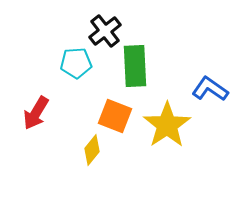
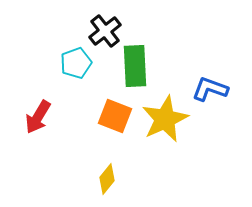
cyan pentagon: rotated 16 degrees counterclockwise
blue L-shape: rotated 15 degrees counterclockwise
red arrow: moved 2 px right, 4 px down
yellow star: moved 2 px left, 6 px up; rotated 9 degrees clockwise
yellow diamond: moved 15 px right, 29 px down
